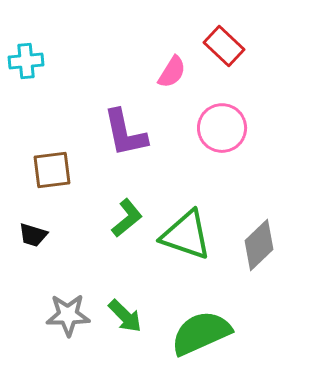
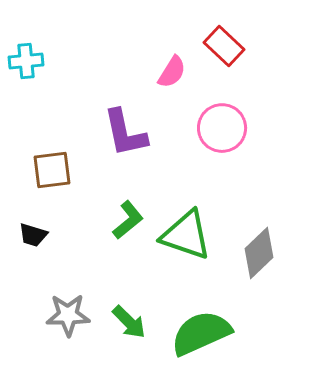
green L-shape: moved 1 px right, 2 px down
gray diamond: moved 8 px down
green arrow: moved 4 px right, 6 px down
